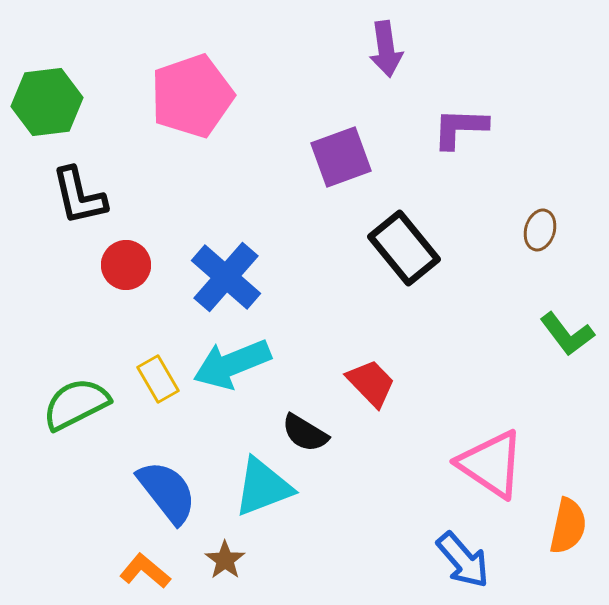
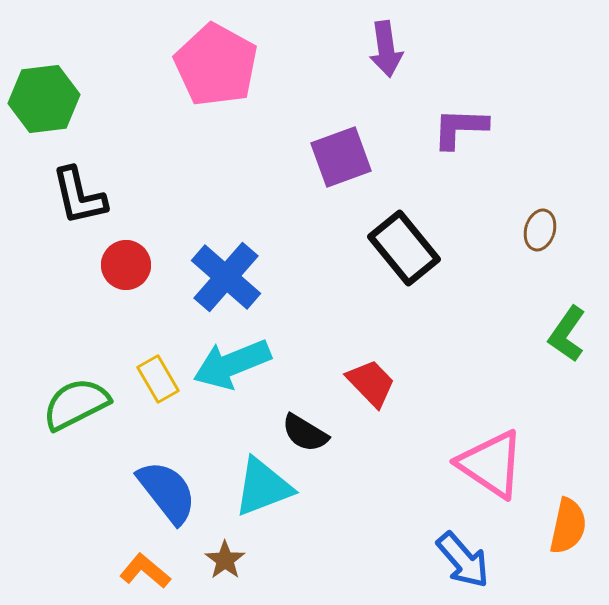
pink pentagon: moved 24 px right, 31 px up; rotated 24 degrees counterclockwise
green hexagon: moved 3 px left, 3 px up
green L-shape: rotated 72 degrees clockwise
